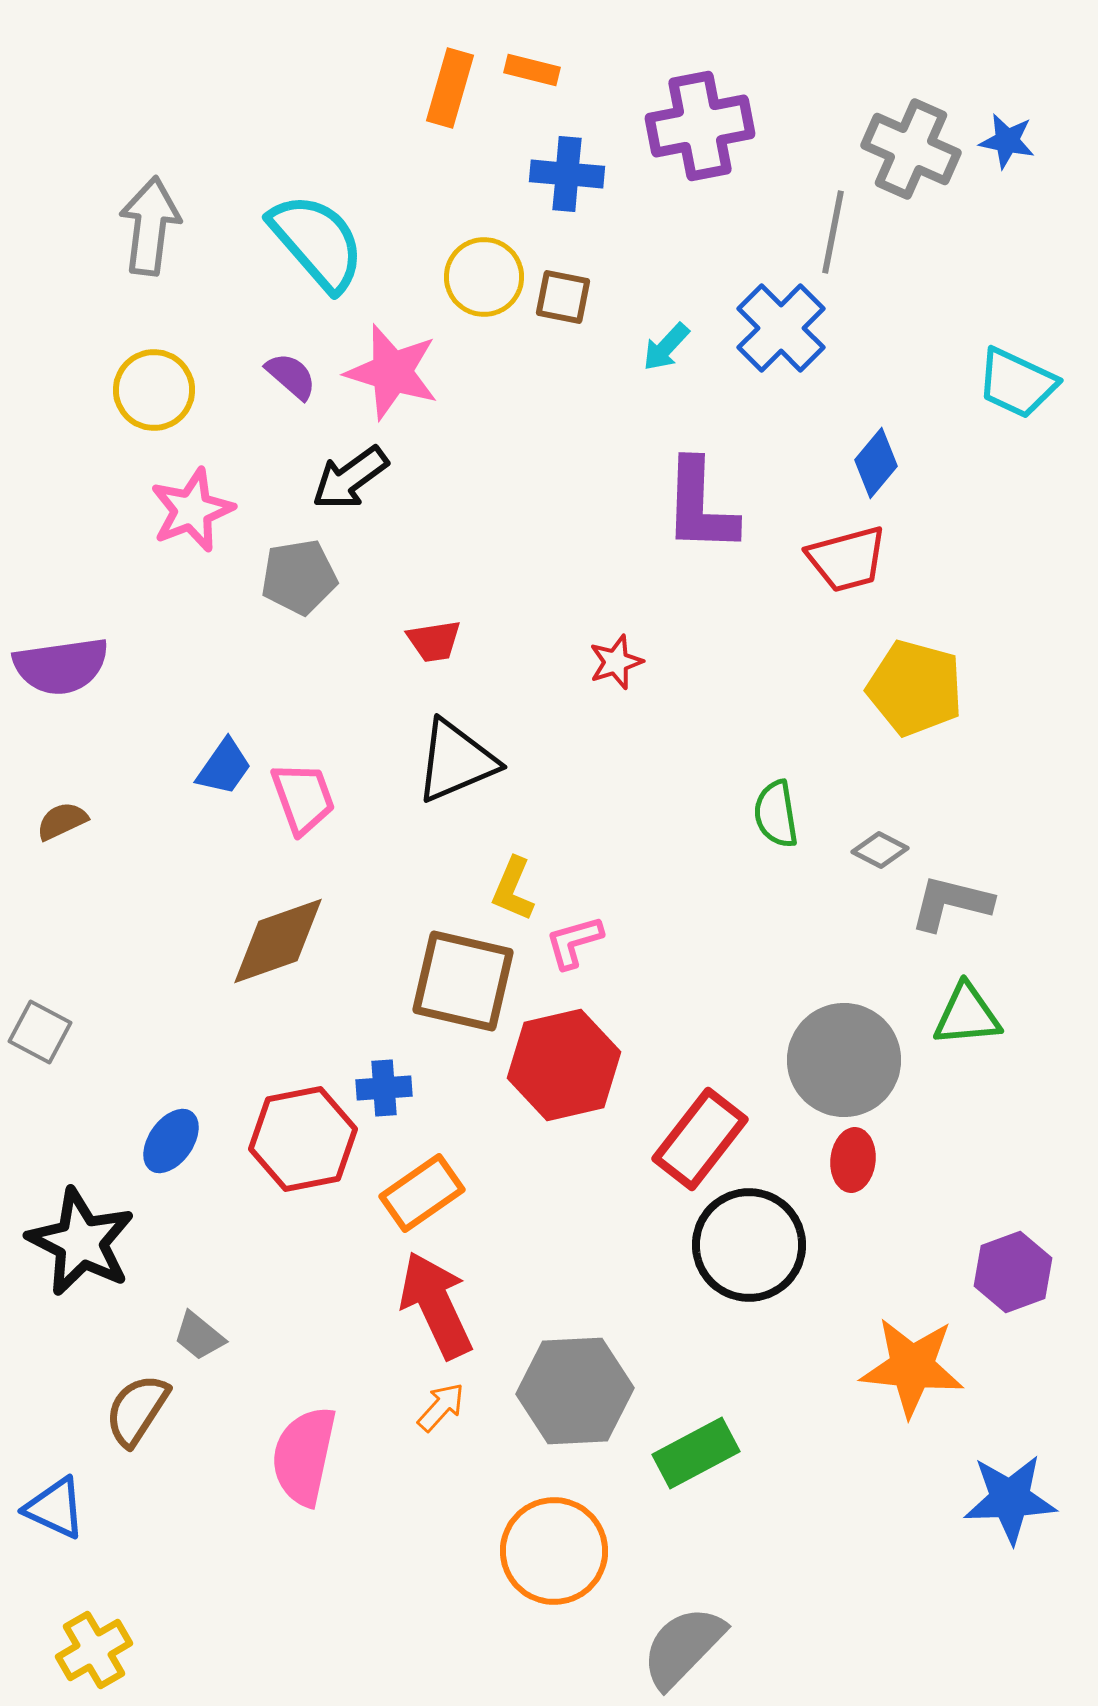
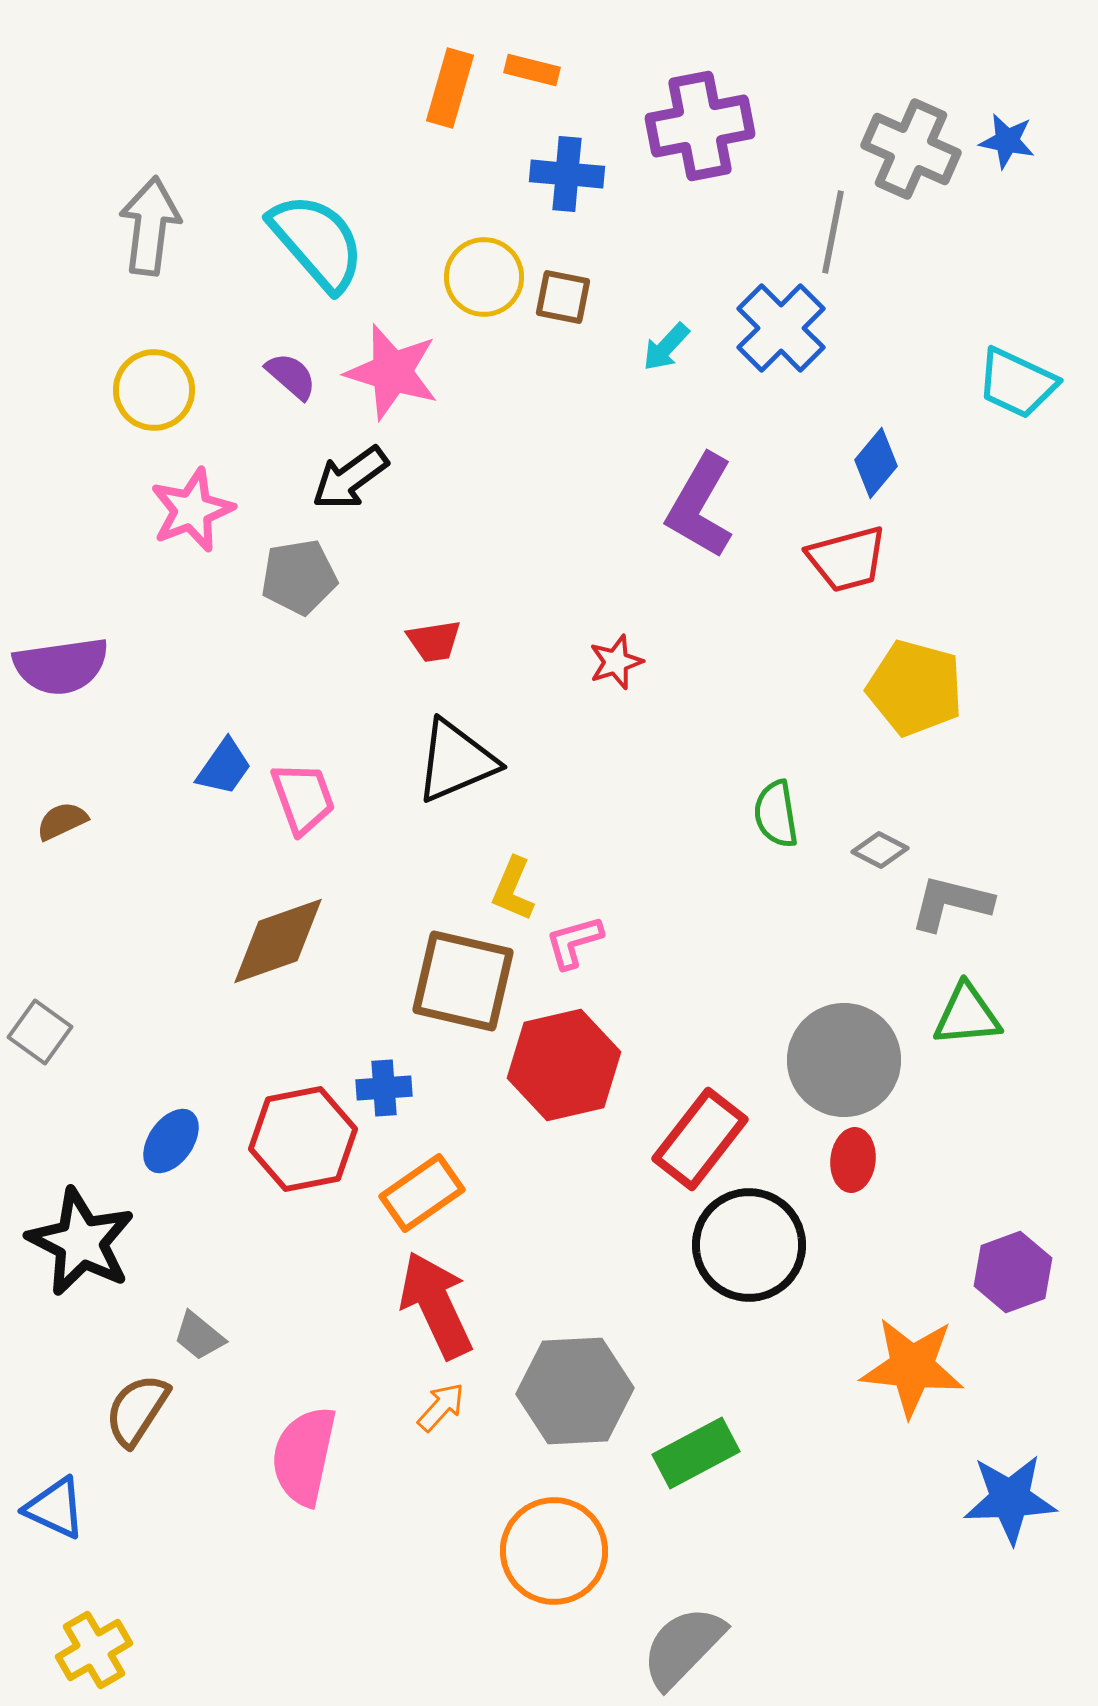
purple L-shape at (700, 506): rotated 28 degrees clockwise
gray square at (40, 1032): rotated 8 degrees clockwise
